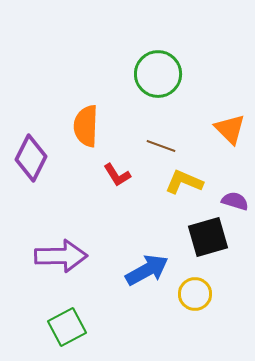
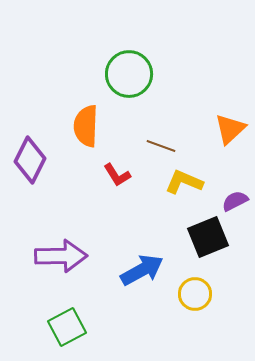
green circle: moved 29 px left
orange triangle: rotated 32 degrees clockwise
purple diamond: moved 1 px left, 2 px down
purple semicircle: rotated 44 degrees counterclockwise
black square: rotated 6 degrees counterclockwise
blue arrow: moved 5 px left
